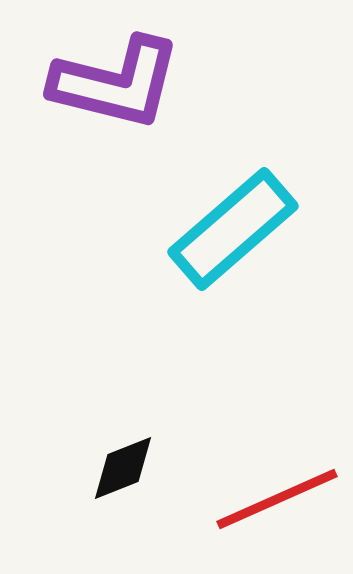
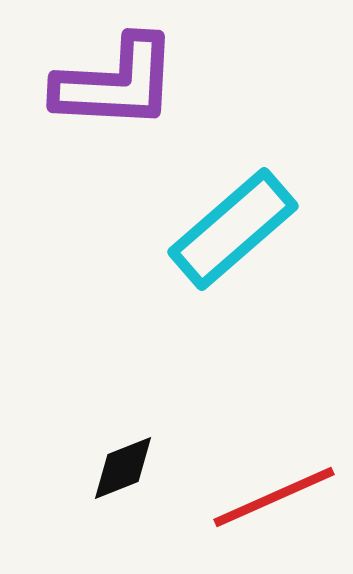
purple L-shape: rotated 11 degrees counterclockwise
red line: moved 3 px left, 2 px up
